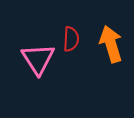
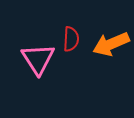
orange arrow: rotated 96 degrees counterclockwise
